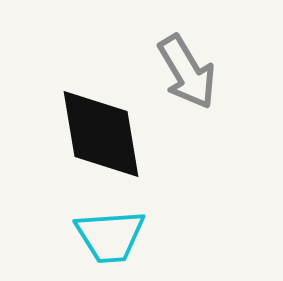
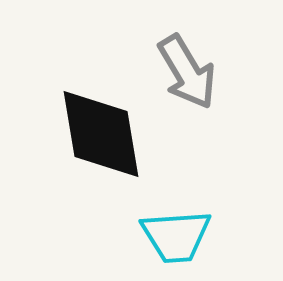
cyan trapezoid: moved 66 px right
